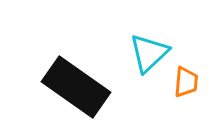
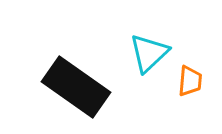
orange trapezoid: moved 4 px right, 1 px up
